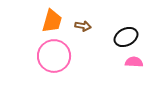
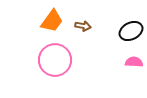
orange trapezoid: rotated 20 degrees clockwise
black ellipse: moved 5 px right, 6 px up
pink circle: moved 1 px right, 4 px down
